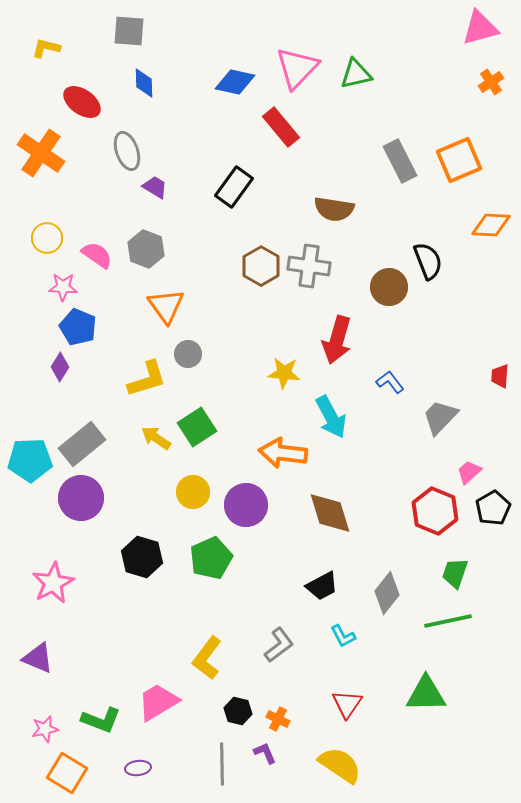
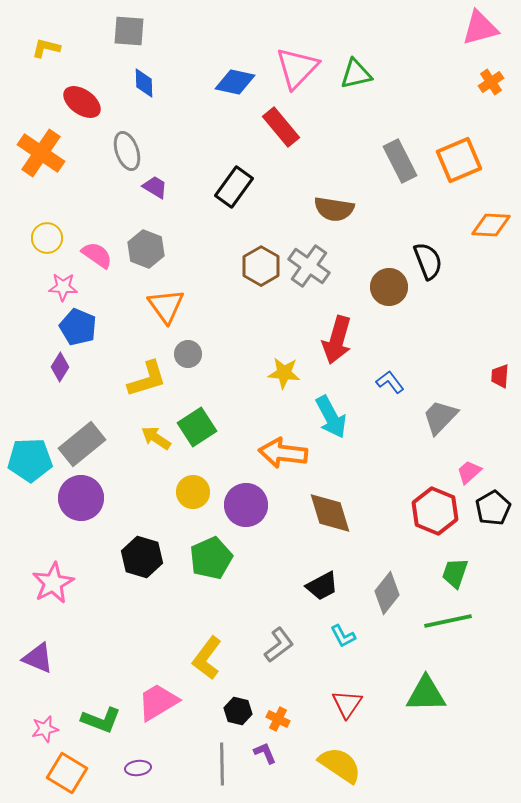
gray cross at (309, 266): rotated 27 degrees clockwise
